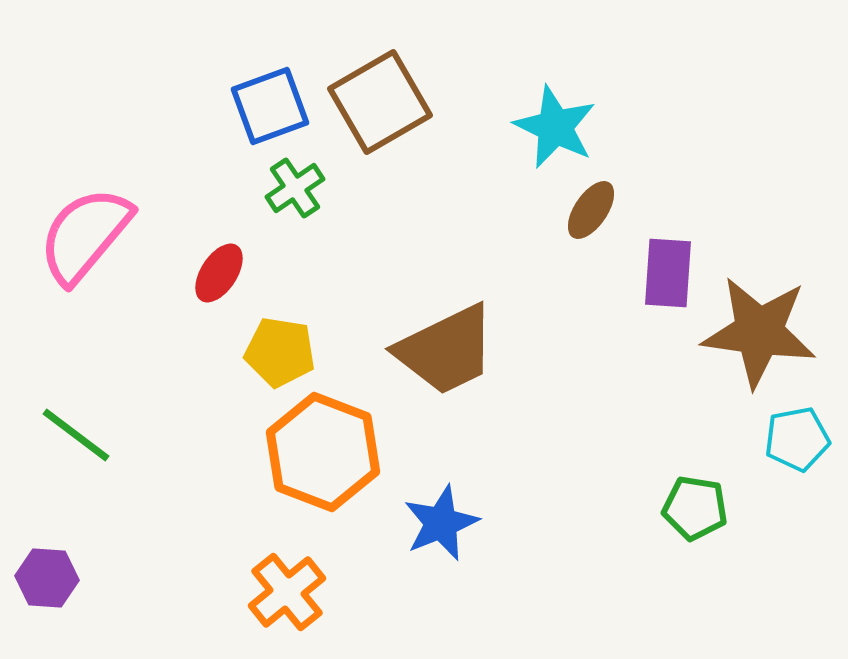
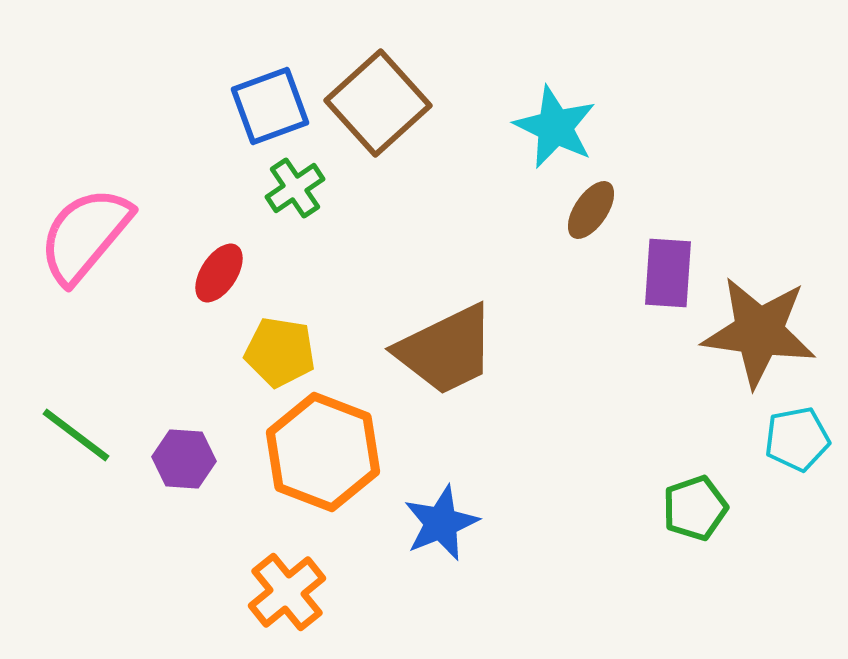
brown square: moved 2 px left, 1 px down; rotated 12 degrees counterclockwise
green pentagon: rotated 28 degrees counterclockwise
purple hexagon: moved 137 px right, 119 px up
